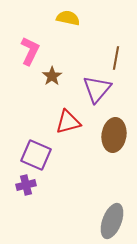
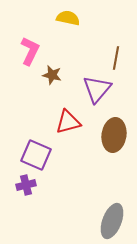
brown star: moved 1 px up; rotated 24 degrees counterclockwise
